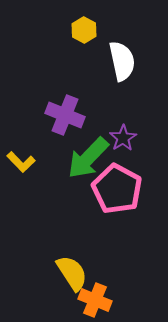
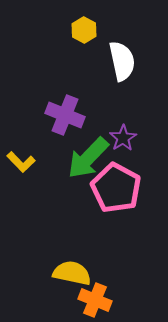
pink pentagon: moved 1 px left, 1 px up
yellow semicircle: rotated 45 degrees counterclockwise
